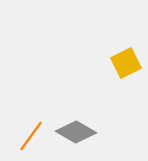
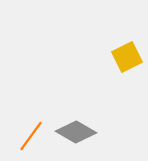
yellow square: moved 1 px right, 6 px up
